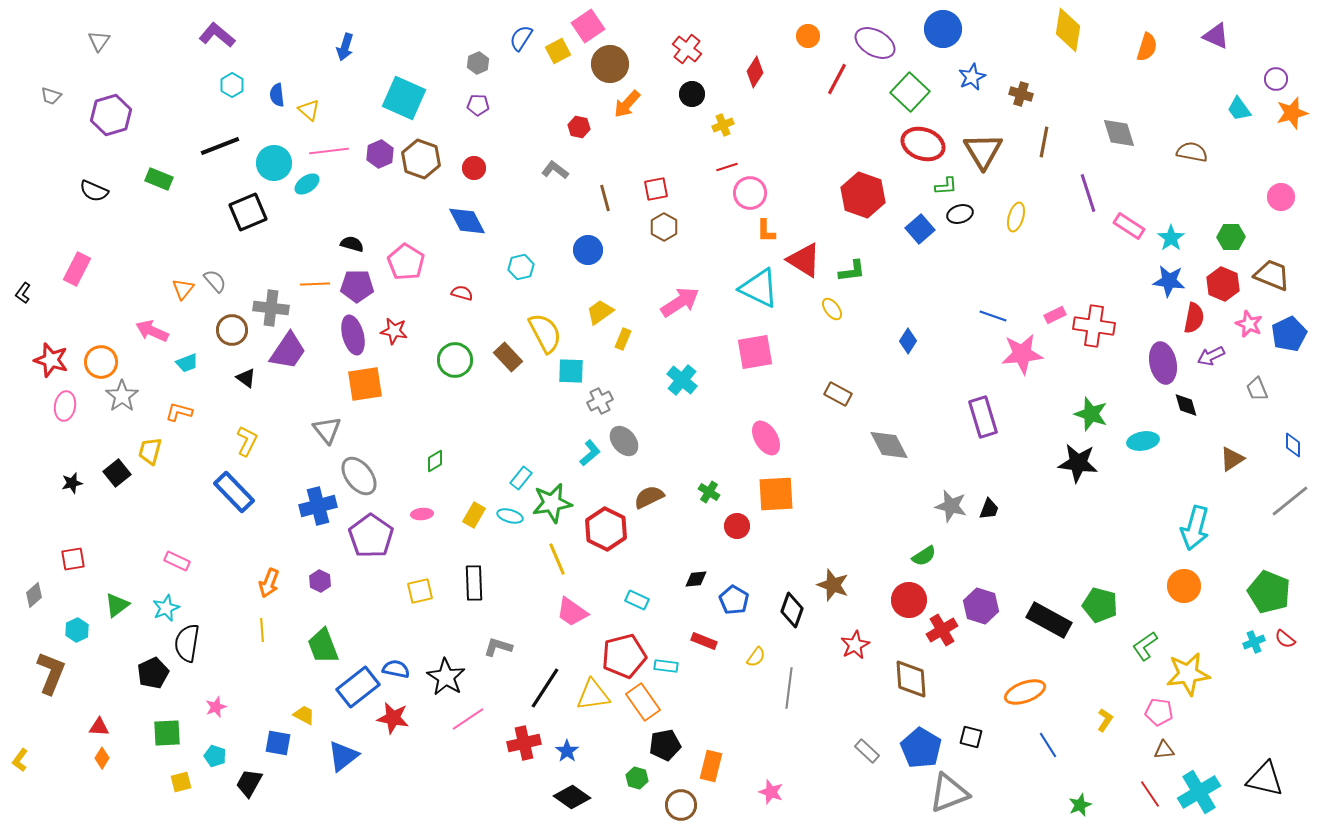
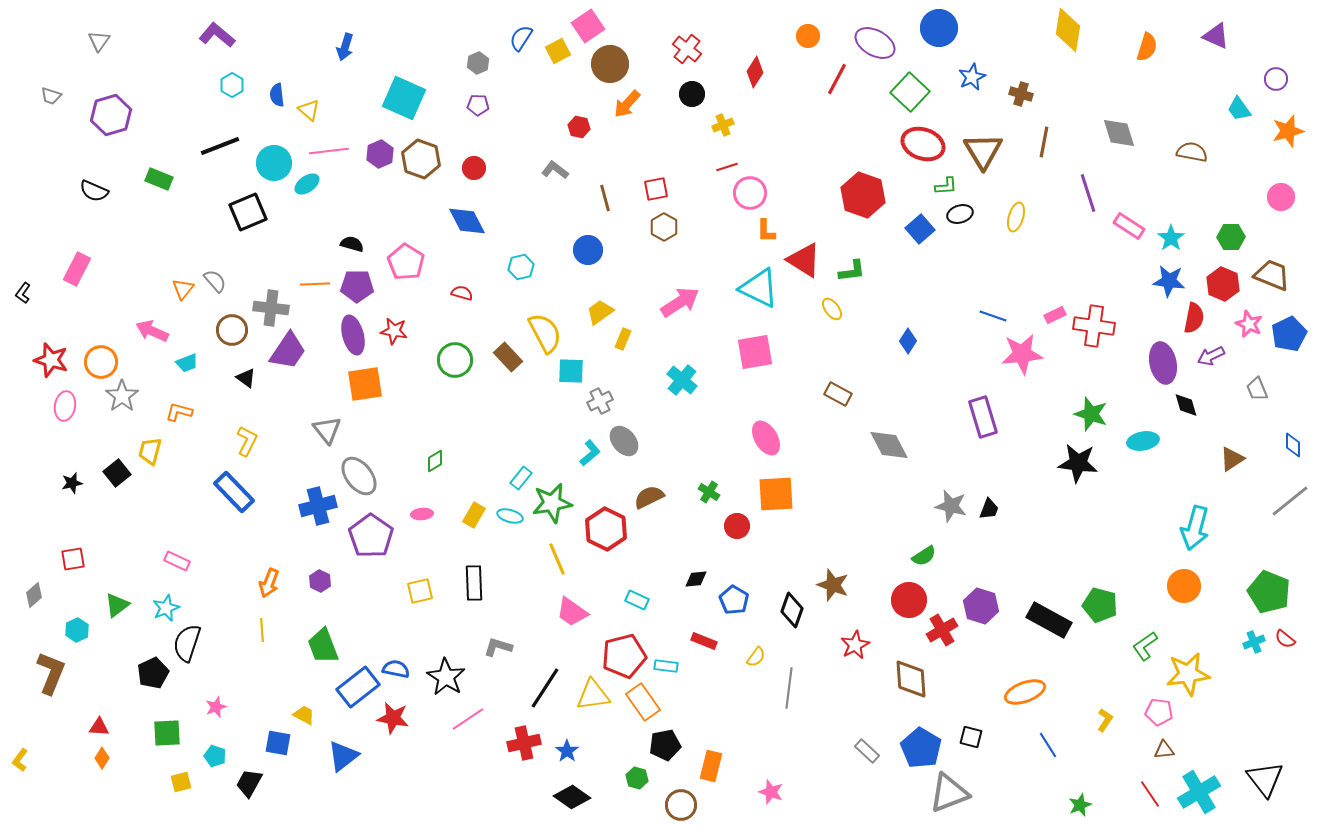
blue circle at (943, 29): moved 4 px left, 1 px up
orange star at (1292, 113): moved 4 px left, 18 px down
black semicircle at (187, 643): rotated 9 degrees clockwise
black triangle at (1265, 779): rotated 39 degrees clockwise
